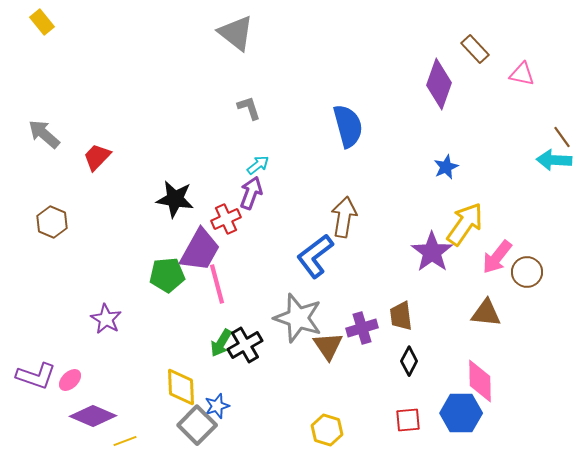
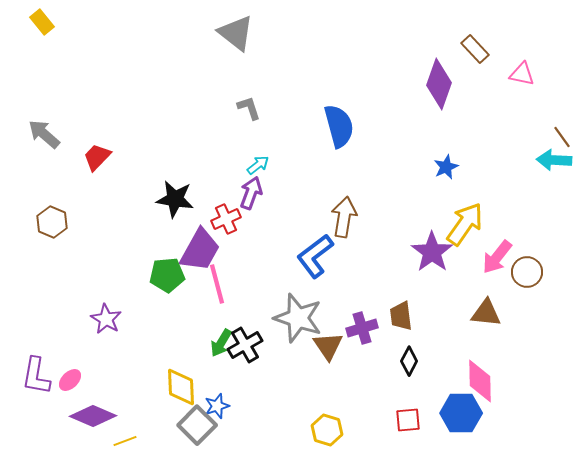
blue semicircle at (348, 126): moved 9 px left
purple L-shape at (36, 376): rotated 81 degrees clockwise
